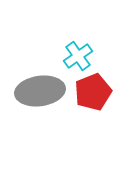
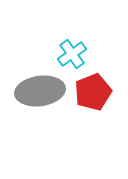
cyan cross: moved 6 px left, 2 px up
